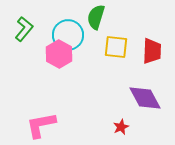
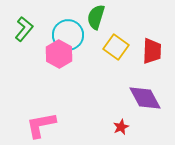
yellow square: rotated 30 degrees clockwise
